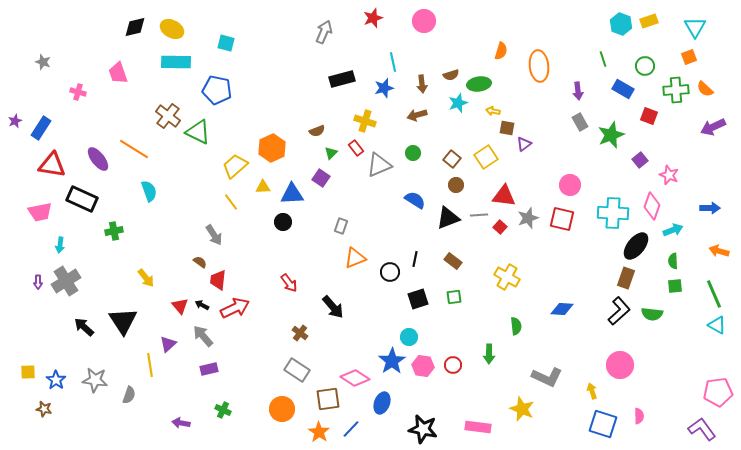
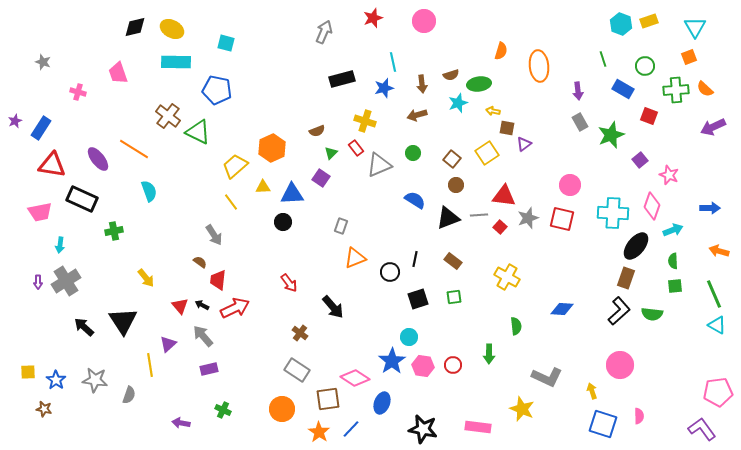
yellow square at (486, 157): moved 1 px right, 4 px up
